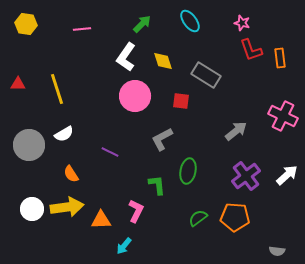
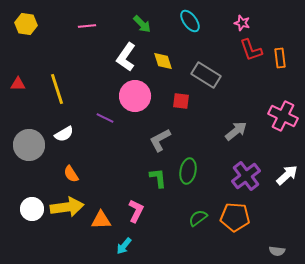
green arrow: rotated 90 degrees clockwise
pink line: moved 5 px right, 3 px up
gray L-shape: moved 2 px left, 1 px down
purple line: moved 5 px left, 34 px up
green L-shape: moved 1 px right, 7 px up
